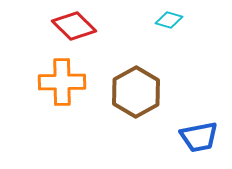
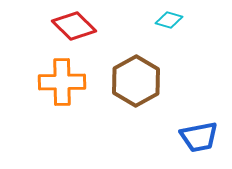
brown hexagon: moved 11 px up
